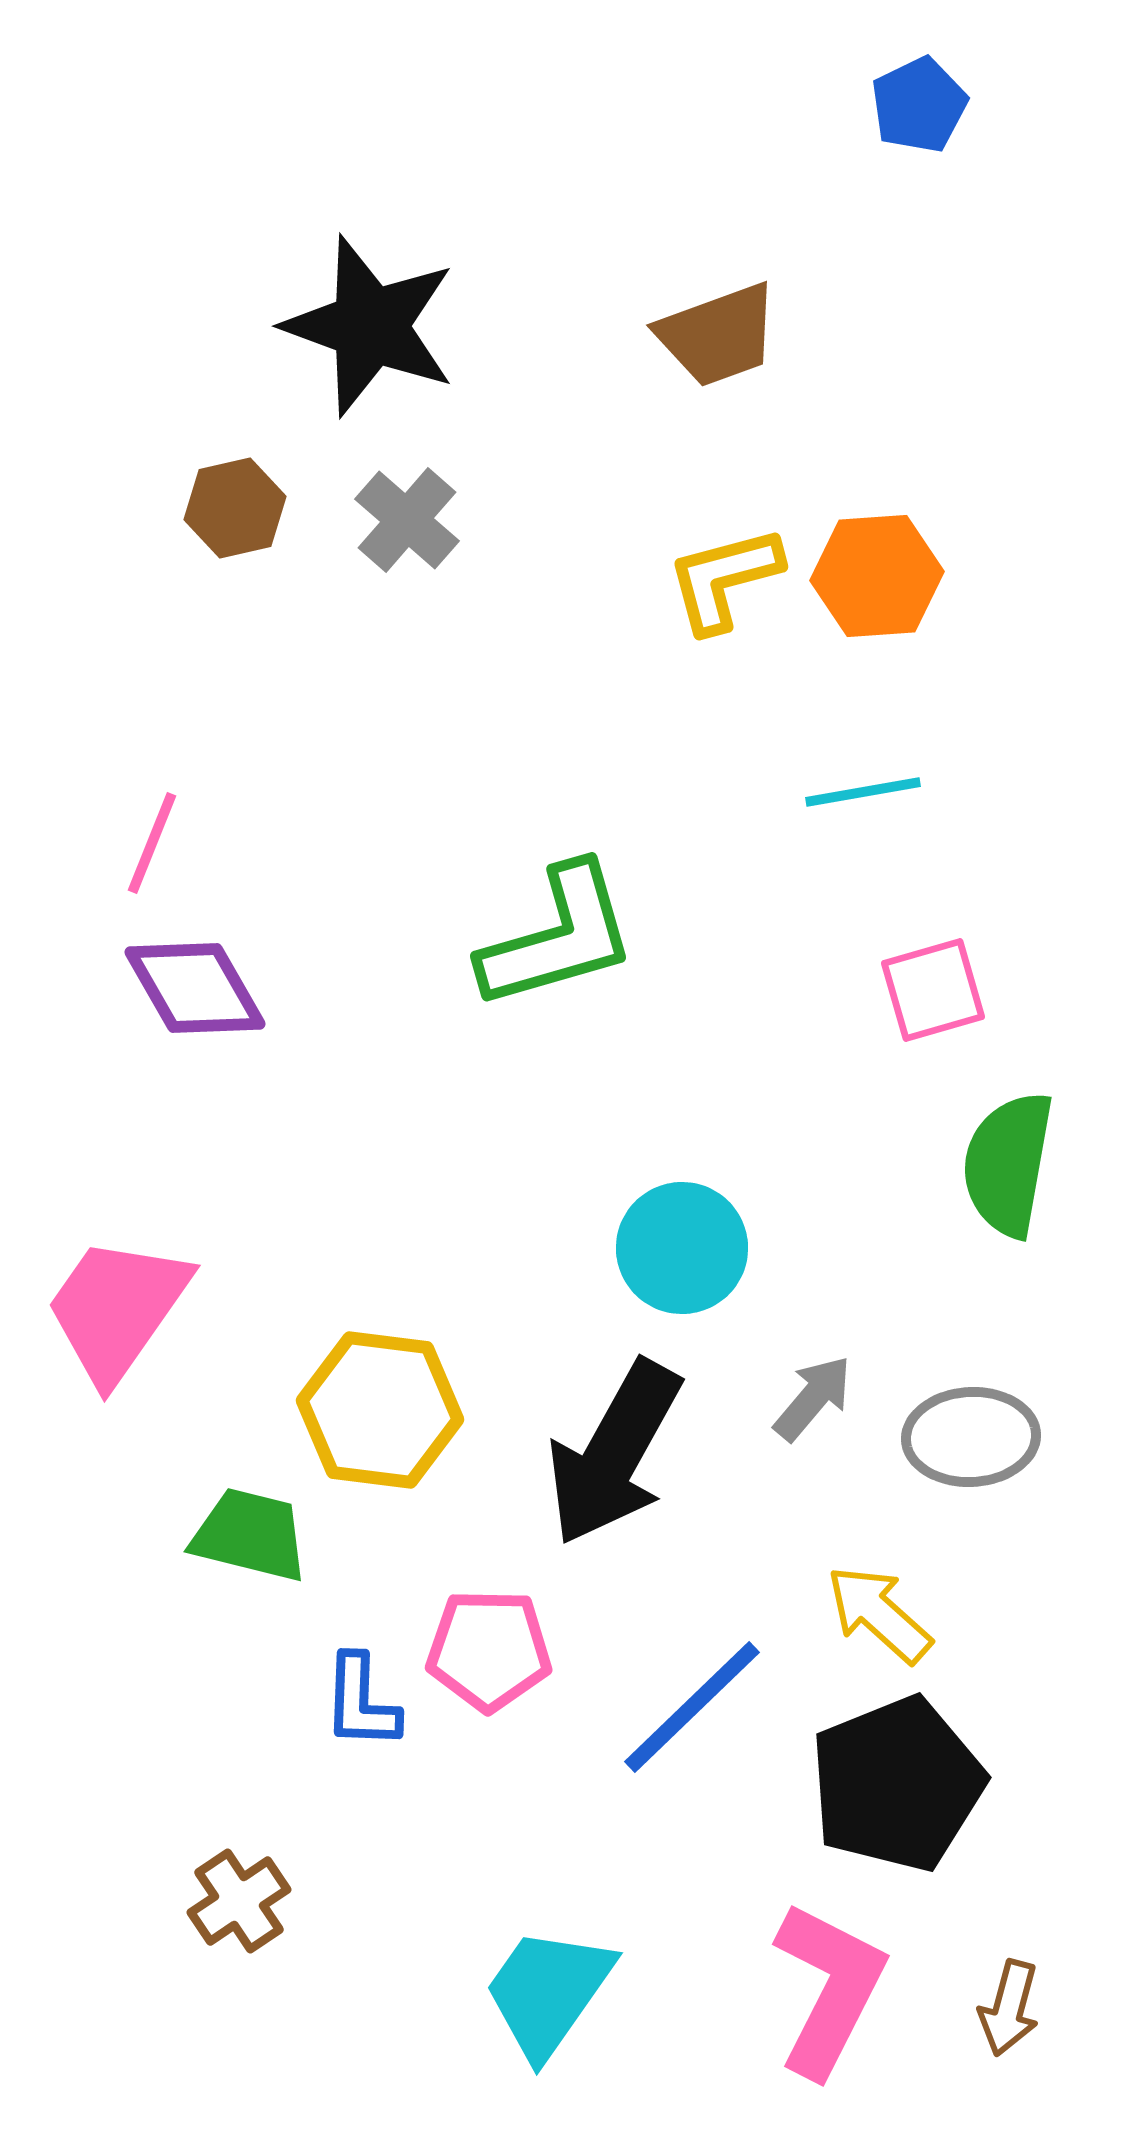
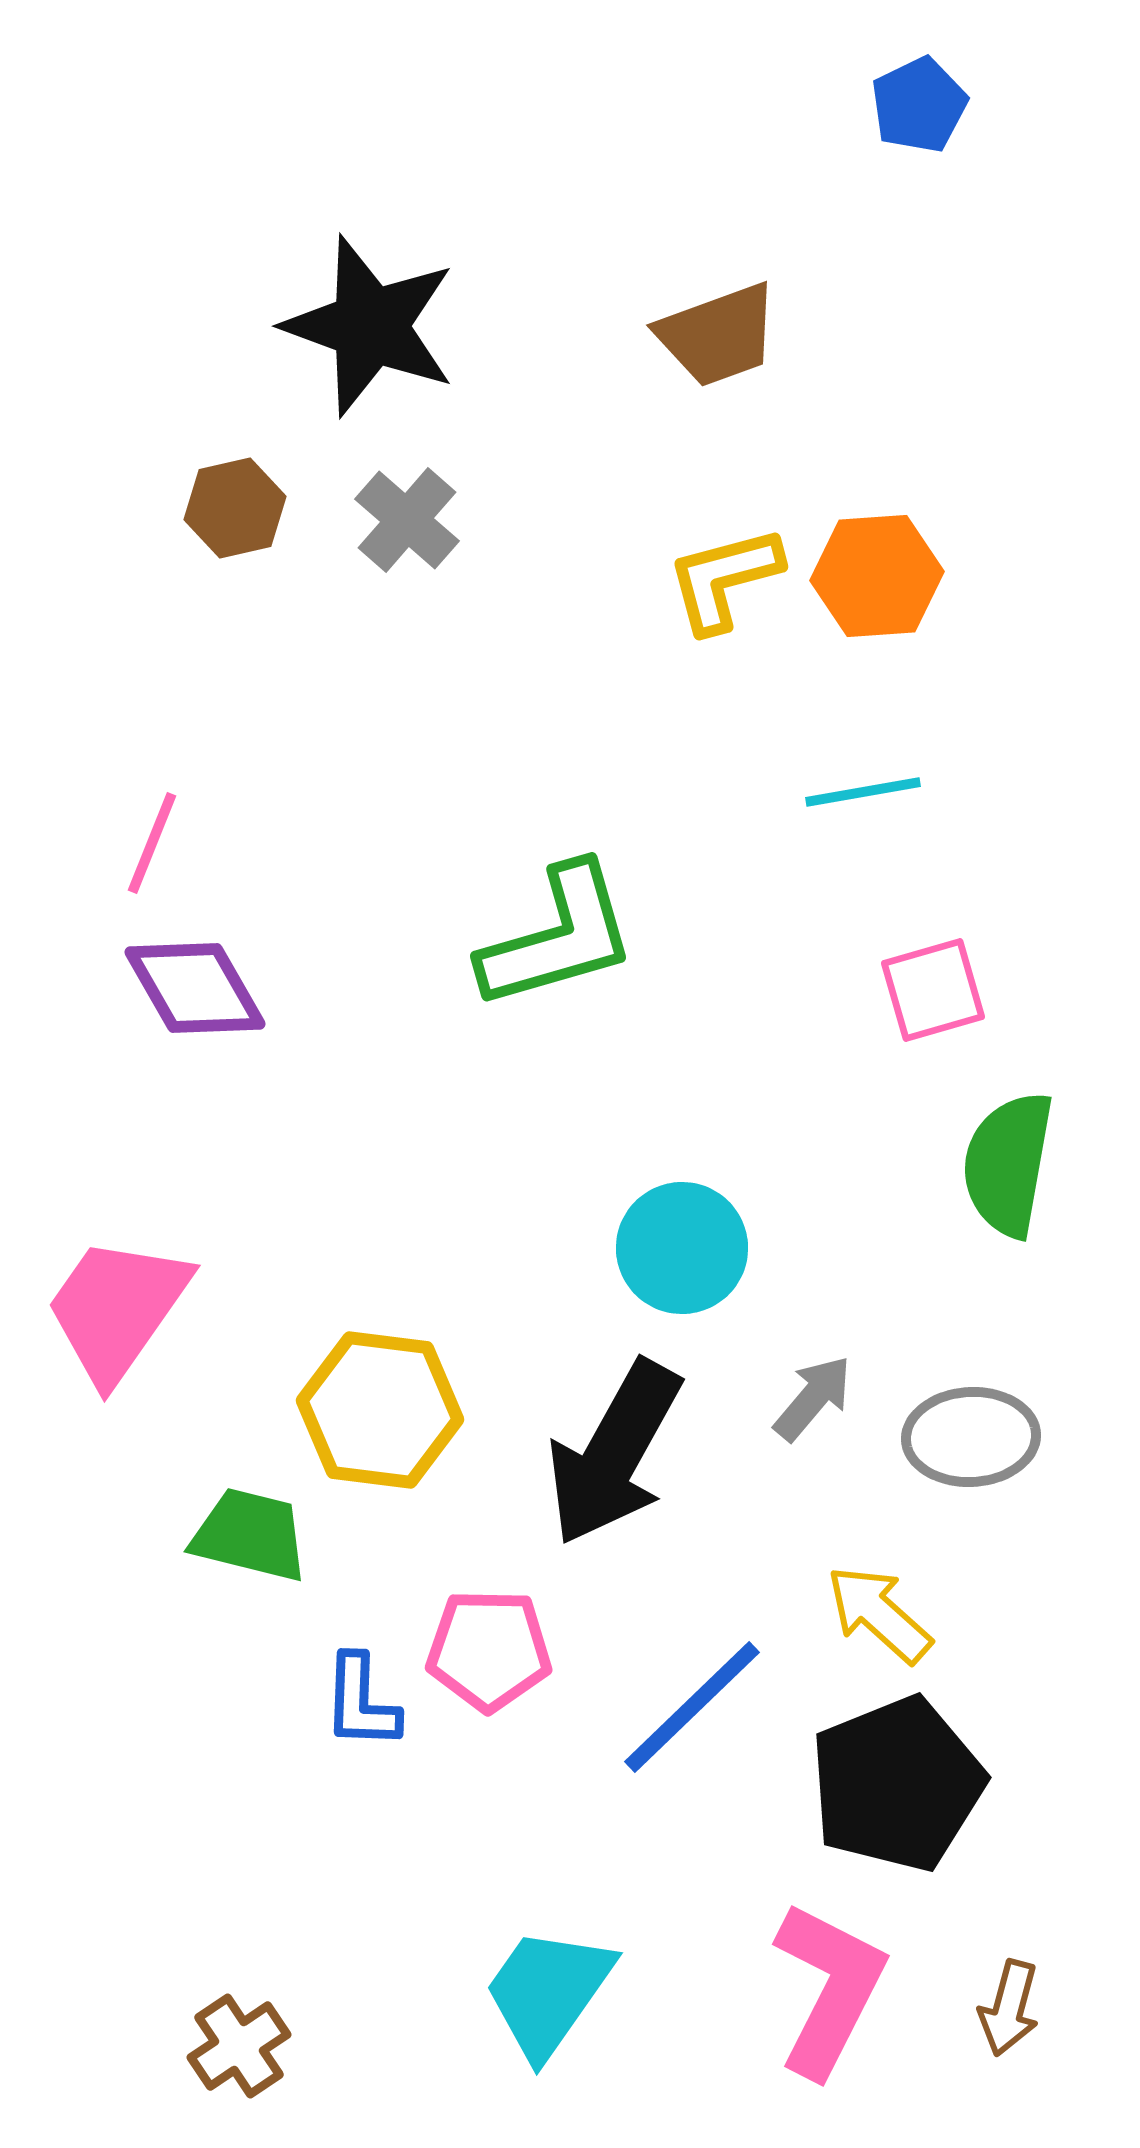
brown cross: moved 145 px down
